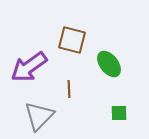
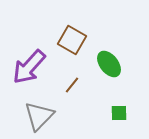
brown square: rotated 16 degrees clockwise
purple arrow: rotated 12 degrees counterclockwise
brown line: moved 3 px right, 4 px up; rotated 42 degrees clockwise
